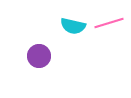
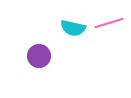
cyan semicircle: moved 2 px down
